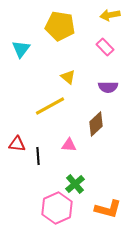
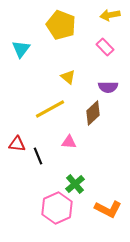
yellow pentagon: moved 1 px right, 1 px up; rotated 12 degrees clockwise
yellow line: moved 3 px down
brown diamond: moved 3 px left, 11 px up
pink triangle: moved 3 px up
black line: rotated 18 degrees counterclockwise
orange L-shape: rotated 12 degrees clockwise
